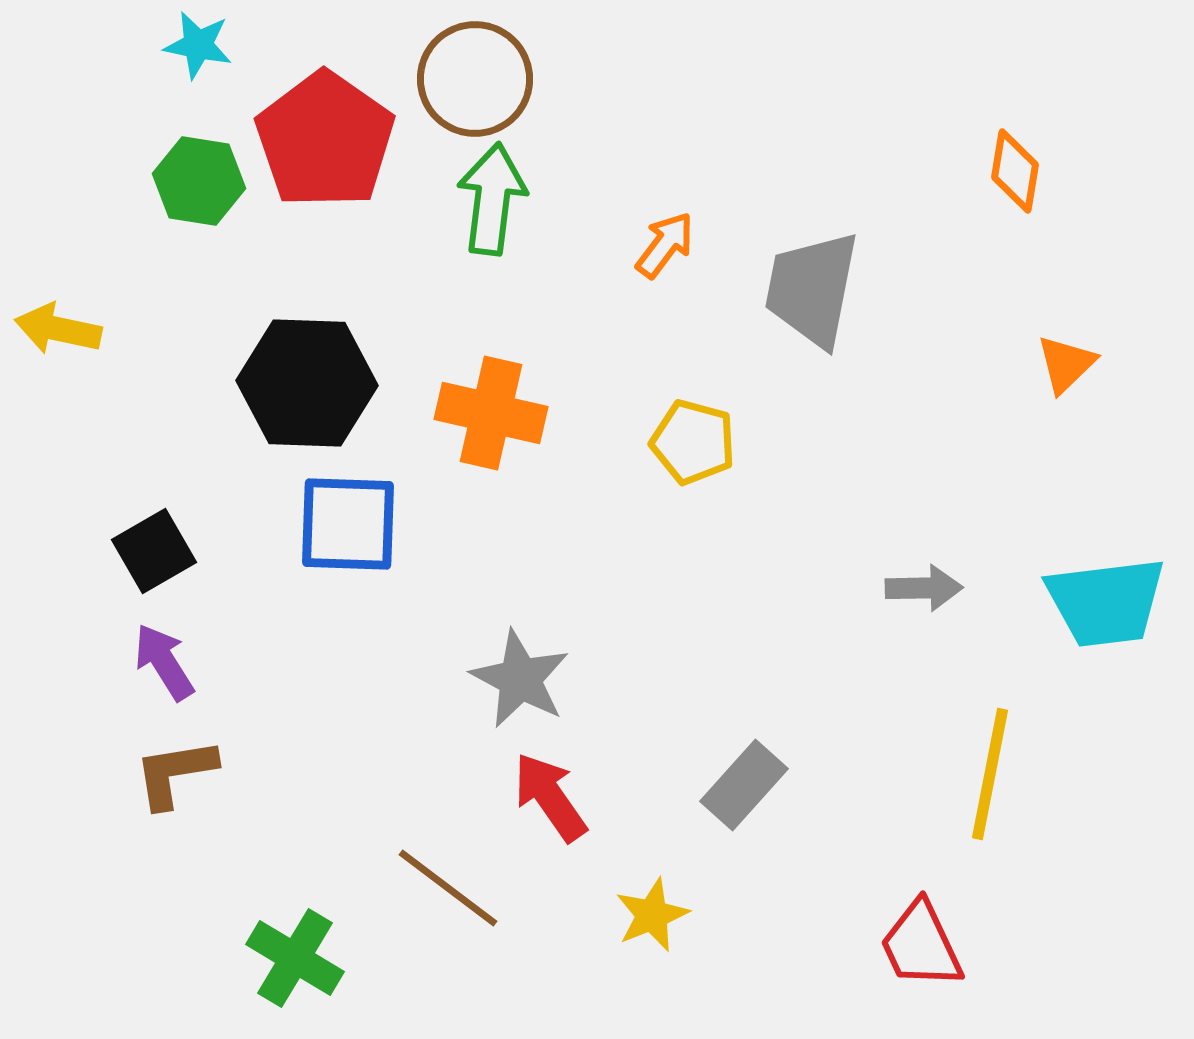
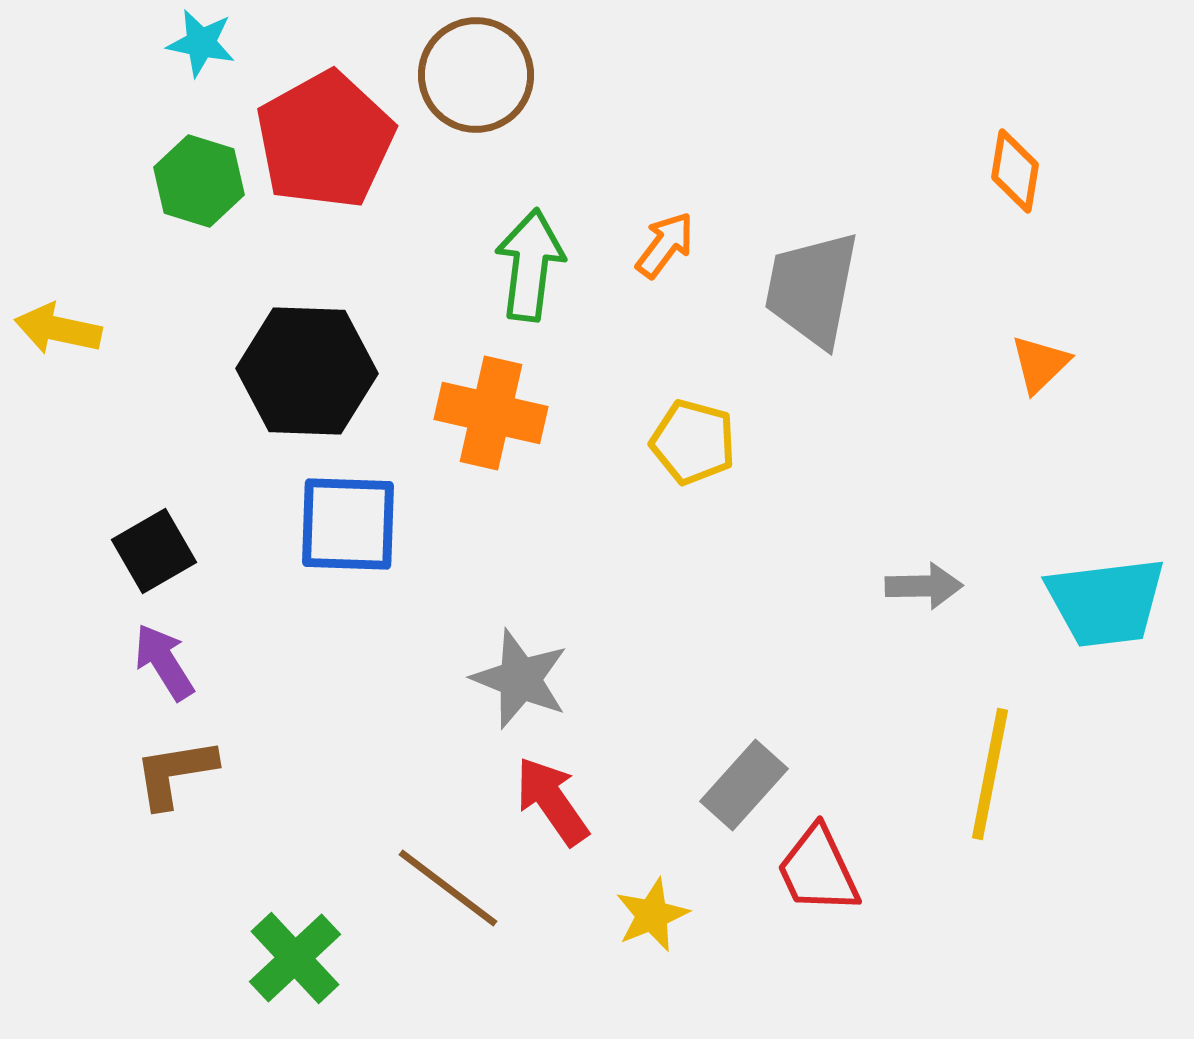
cyan star: moved 3 px right, 2 px up
brown circle: moved 1 px right, 4 px up
red pentagon: rotated 8 degrees clockwise
green hexagon: rotated 8 degrees clockwise
green arrow: moved 38 px right, 66 px down
orange triangle: moved 26 px left
black hexagon: moved 12 px up
gray arrow: moved 2 px up
gray star: rotated 6 degrees counterclockwise
red arrow: moved 2 px right, 4 px down
red trapezoid: moved 103 px left, 75 px up
green cross: rotated 16 degrees clockwise
